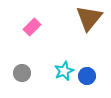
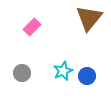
cyan star: moved 1 px left
